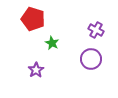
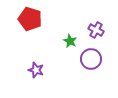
red pentagon: moved 3 px left
green star: moved 18 px right, 2 px up
purple star: rotated 21 degrees counterclockwise
